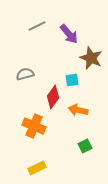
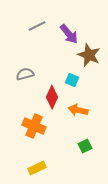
brown star: moved 2 px left, 3 px up
cyan square: rotated 32 degrees clockwise
red diamond: moved 1 px left; rotated 10 degrees counterclockwise
